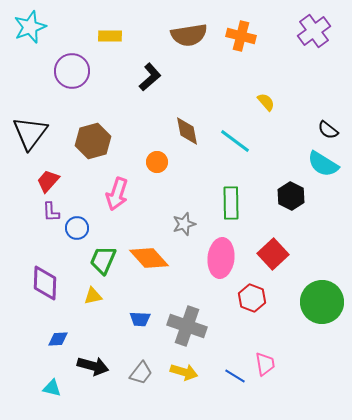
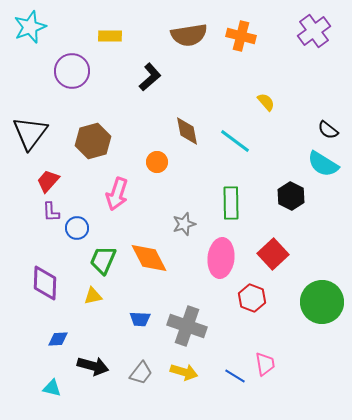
orange diamond: rotated 15 degrees clockwise
